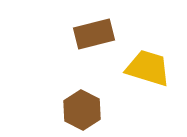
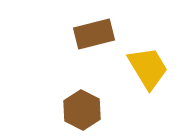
yellow trapezoid: rotated 42 degrees clockwise
